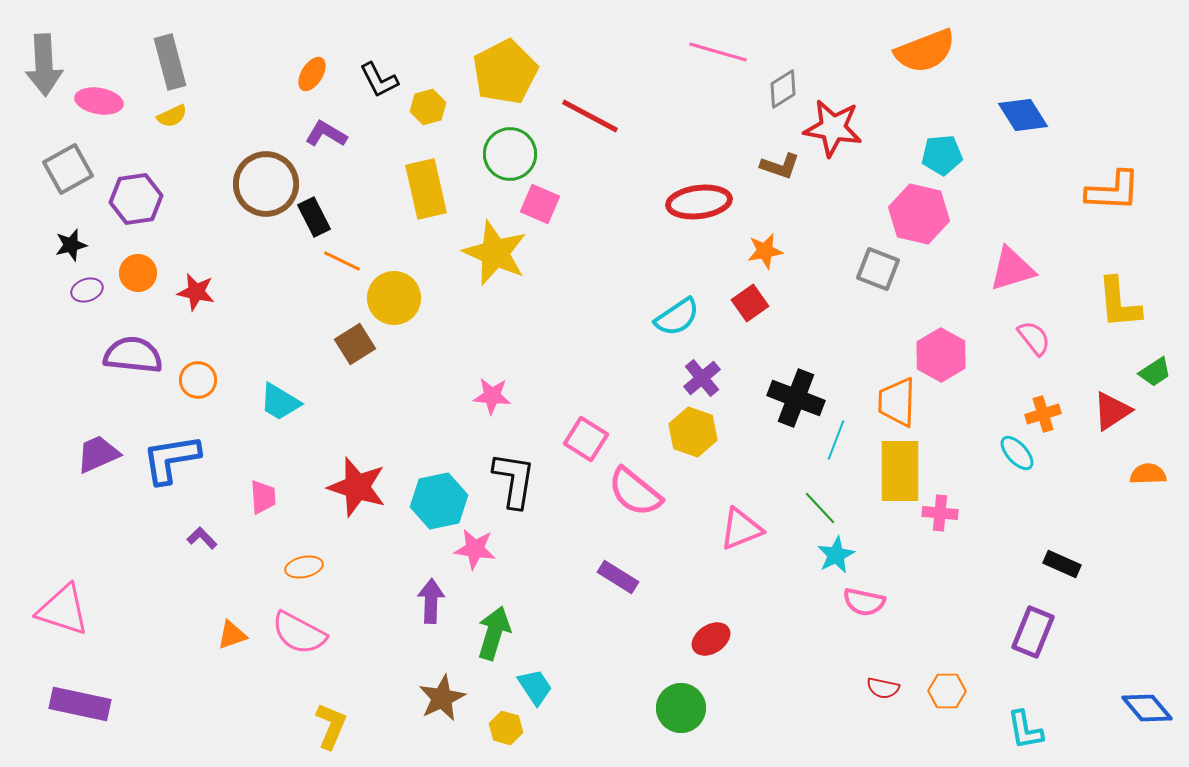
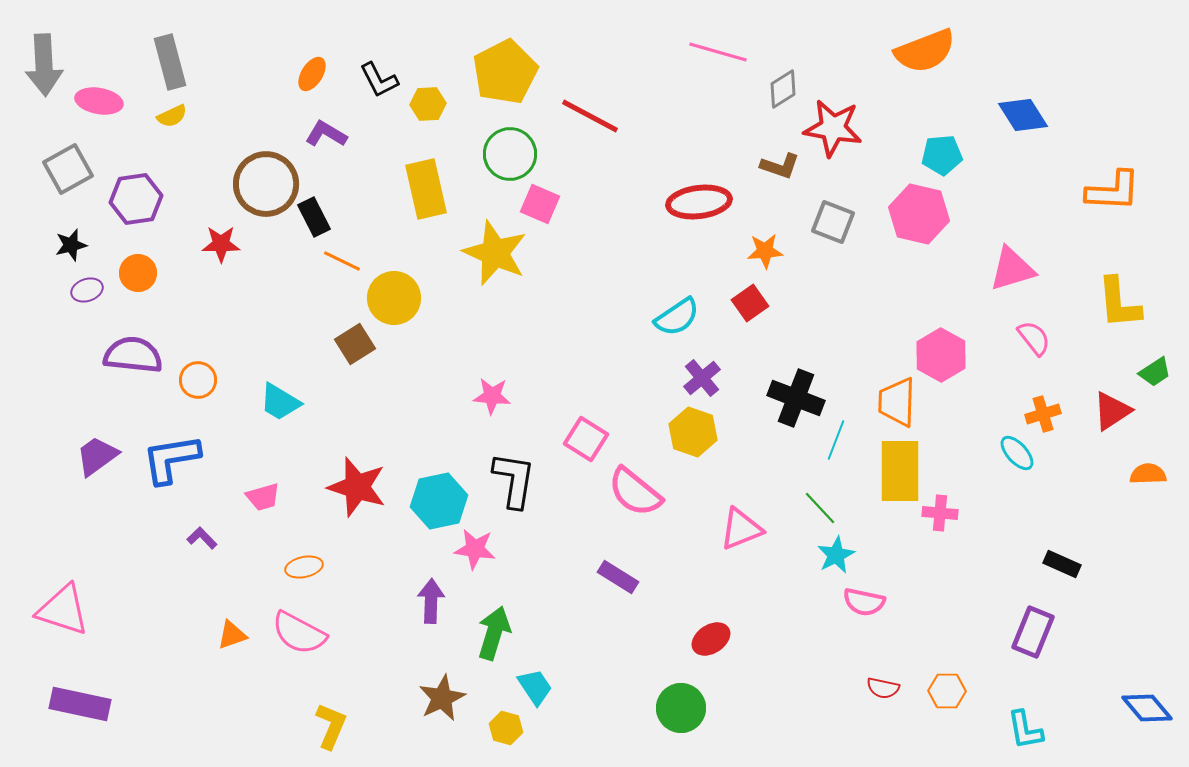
yellow hexagon at (428, 107): moved 3 px up; rotated 12 degrees clockwise
orange star at (765, 251): rotated 6 degrees clockwise
gray square at (878, 269): moved 45 px left, 47 px up
red star at (196, 292): moved 25 px right, 48 px up; rotated 12 degrees counterclockwise
purple trapezoid at (98, 454): moved 1 px left, 2 px down; rotated 12 degrees counterclockwise
pink trapezoid at (263, 497): rotated 78 degrees clockwise
